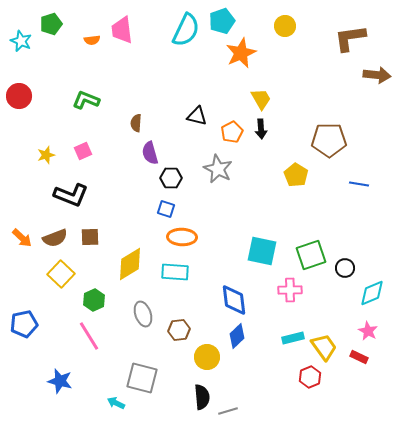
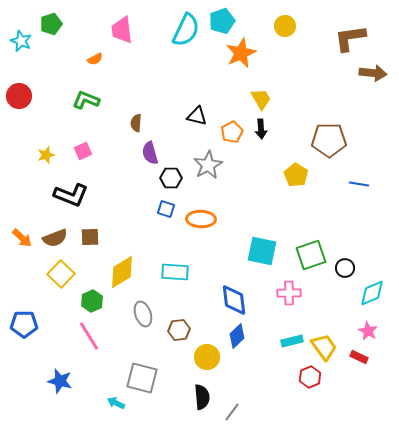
orange semicircle at (92, 40): moved 3 px right, 19 px down; rotated 21 degrees counterclockwise
brown arrow at (377, 75): moved 4 px left, 2 px up
gray star at (218, 169): moved 10 px left, 4 px up; rotated 16 degrees clockwise
orange ellipse at (182, 237): moved 19 px right, 18 px up
yellow diamond at (130, 264): moved 8 px left, 8 px down
pink cross at (290, 290): moved 1 px left, 3 px down
green hexagon at (94, 300): moved 2 px left, 1 px down
blue pentagon at (24, 324): rotated 12 degrees clockwise
cyan rectangle at (293, 338): moved 1 px left, 3 px down
gray line at (228, 411): moved 4 px right, 1 px down; rotated 36 degrees counterclockwise
